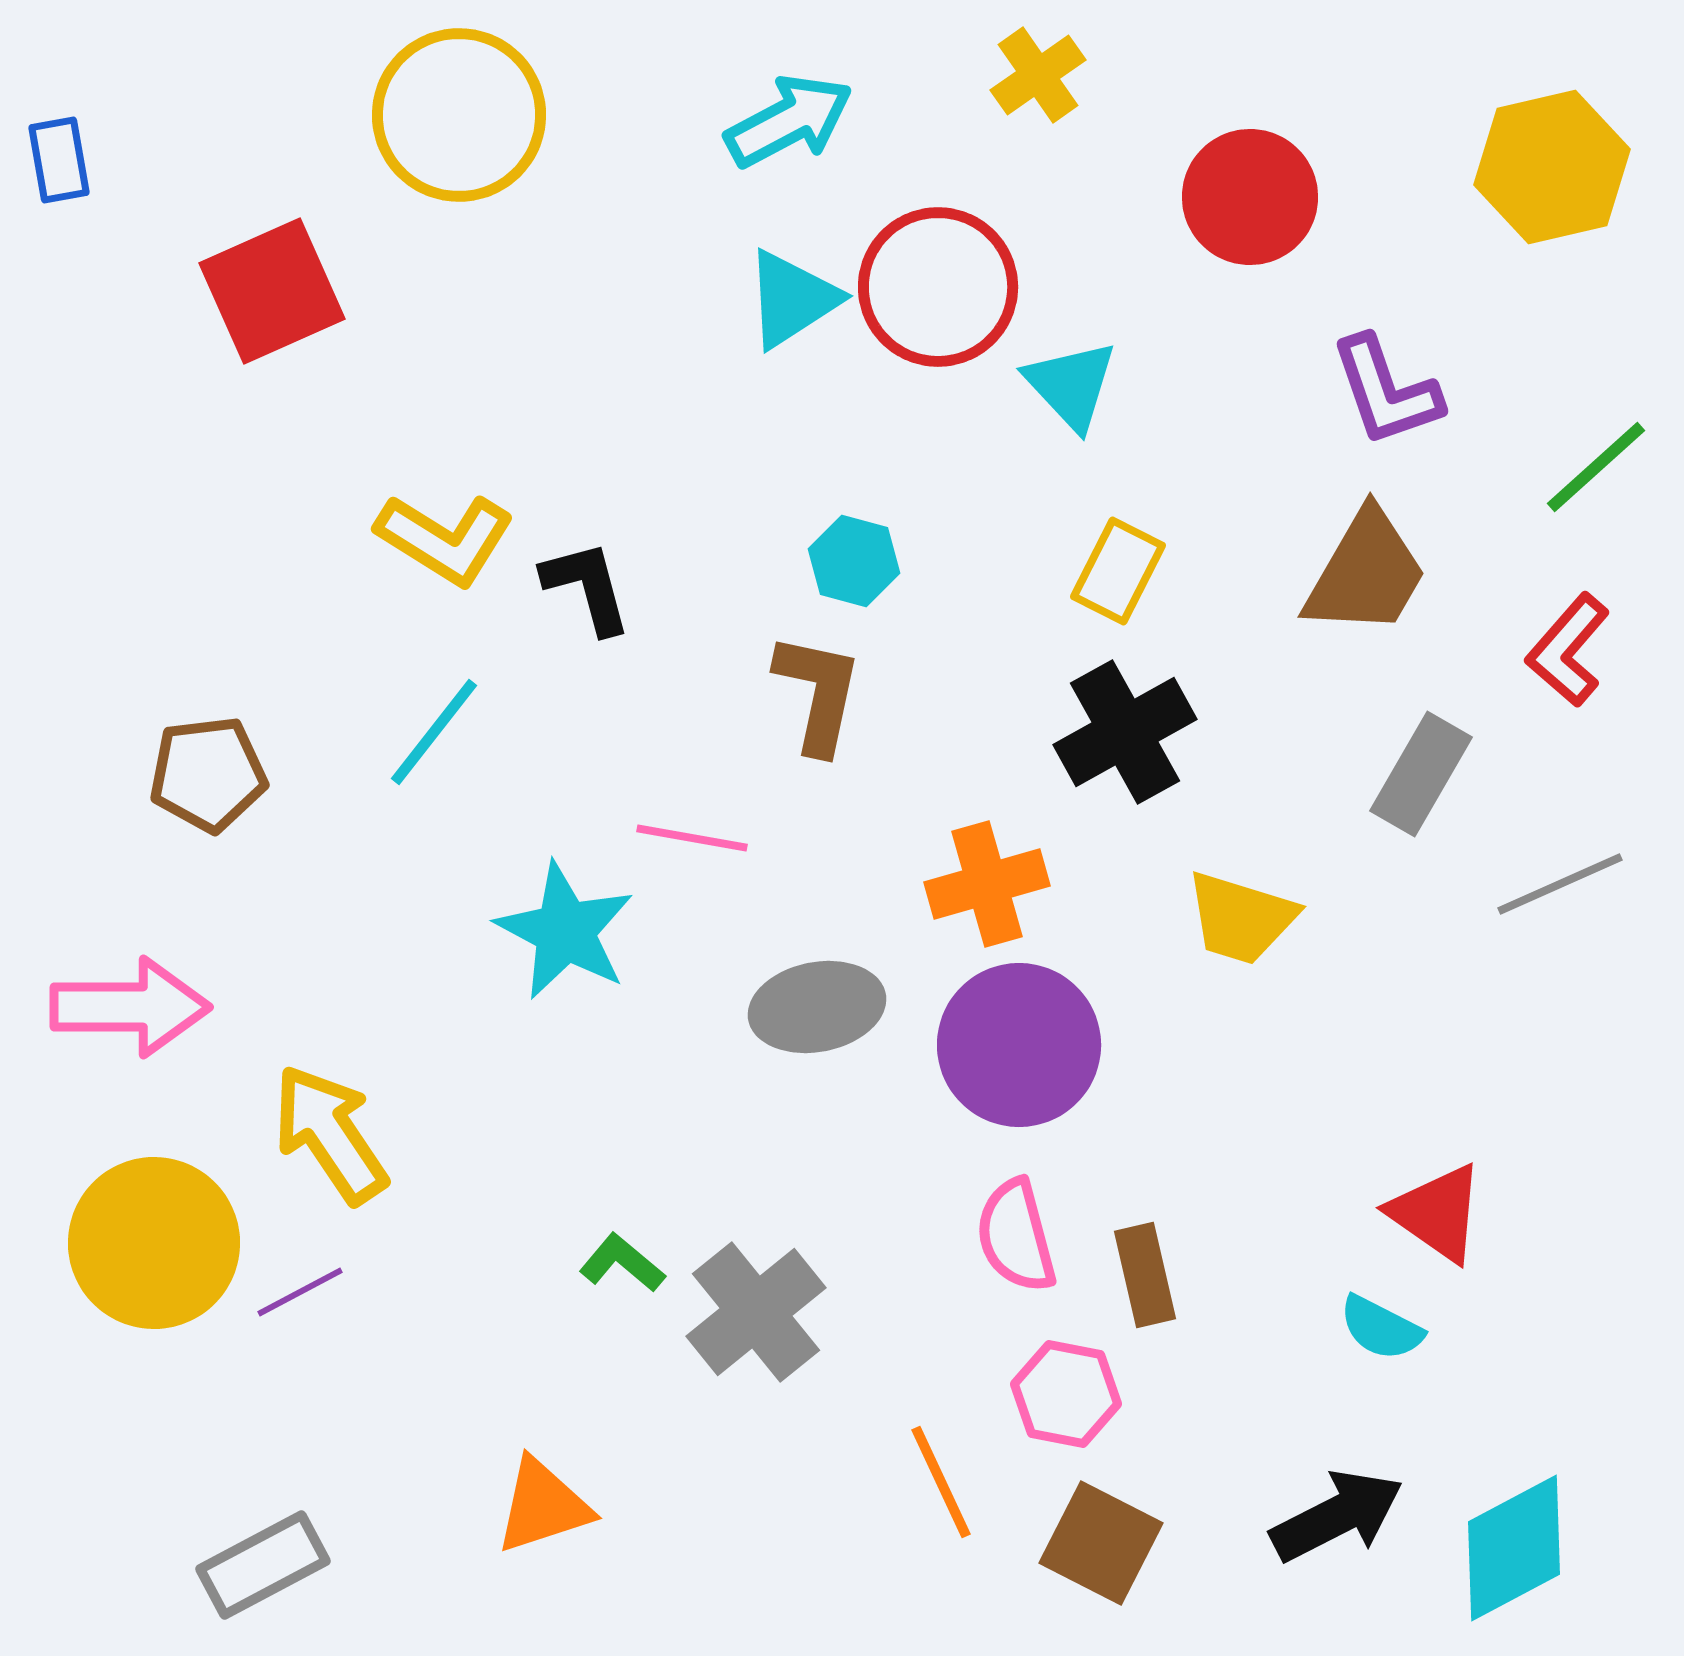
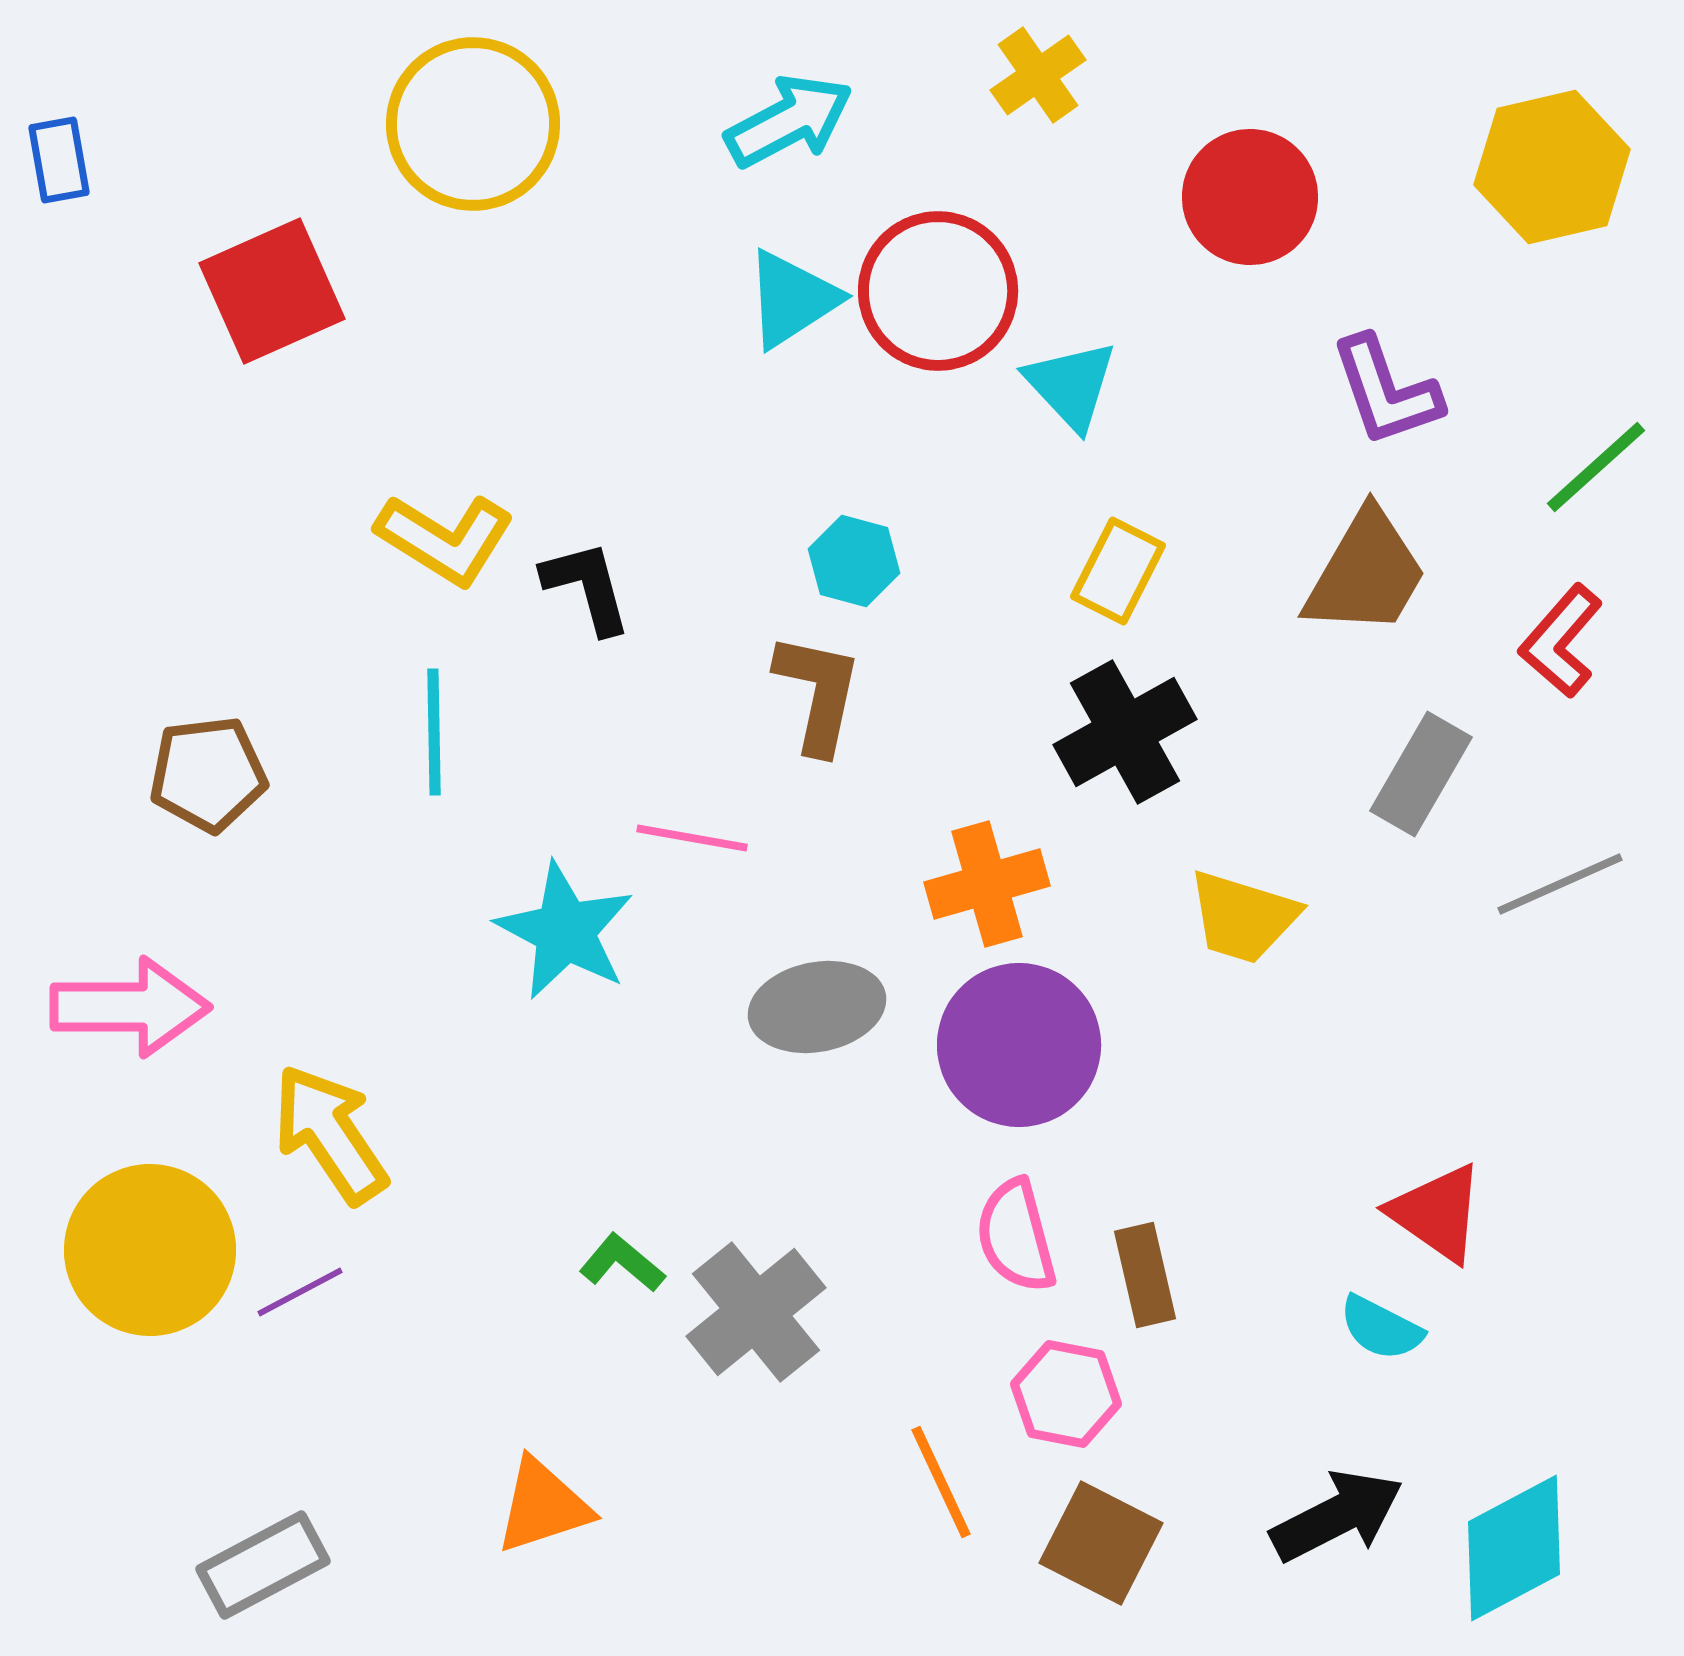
yellow circle at (459, 115): moved 14 px right, 9 px down
red circle at (938, 287): moved 4 px down
red L-shape at (1568, 650): moved 7 px left, 9 px up
cyan line at (434, 732): rotated 39 degrees counterclockwise
yellow trapezoid at (1241, 918): moved 2 px right, 1 px up
yellow circle at (154, 1243): moved 4 px left, 7 px down
